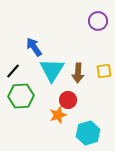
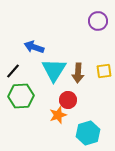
blue arrow: rotated 36 degrees counterclockwise
cyan triangle: moved 2 px right
